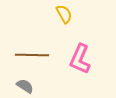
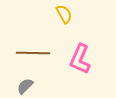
brown line: moved 1 px right, 2 px up
gray semicircle: rotated 78 degrees counterclockwise
